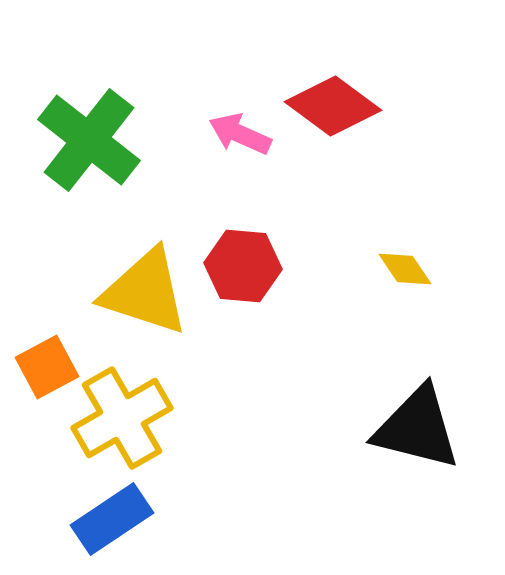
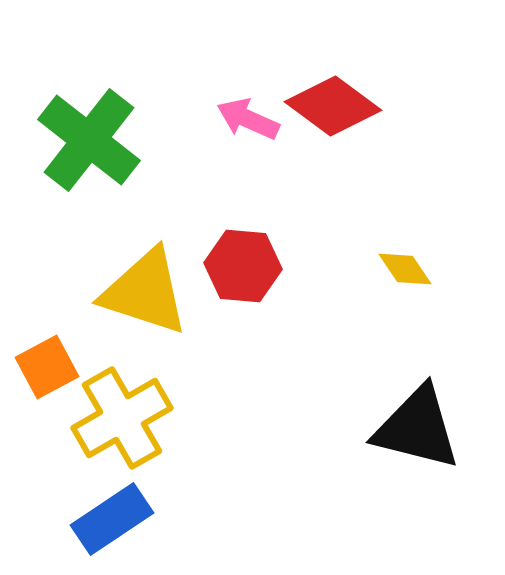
pink arrow: moved 8 px right, 15 px up
